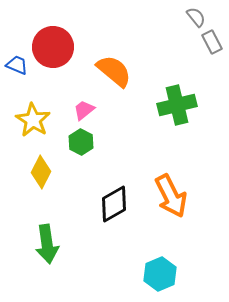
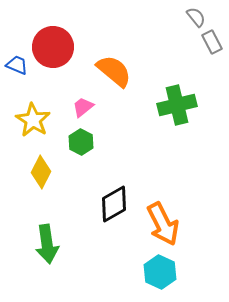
pink trapezoid: moved 1 px left, 3 px up
orange arrow: moved 8 px left, 28 px down
cyan hexagon: moved 2 px up; rotated 12 degrees counterclockwise
